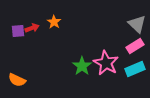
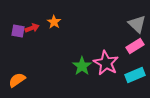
purple square: rotated 16 degrees clockwise
cyan rectangle: moved 6 px down
orange semicircle: rotated 120 degrees clockwise
